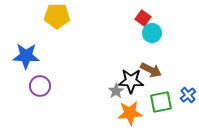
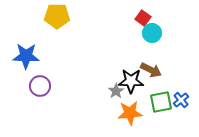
blue cross: moved 7 px left, 5 px down
